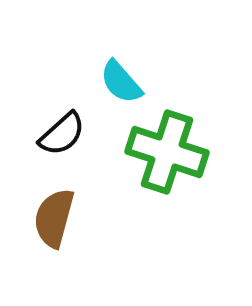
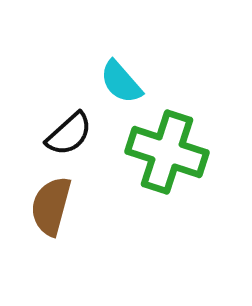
black semicircle: moved 7 px right
brown semicircle: moved 3 px left, 12 px up
